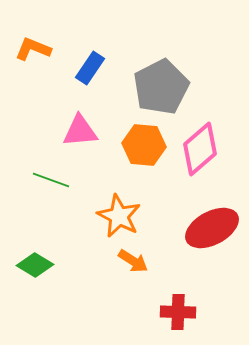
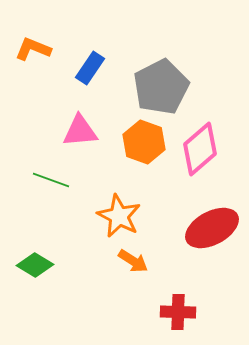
orange hexagon: moved 3 px up; rotated 15 degrees clockwise
